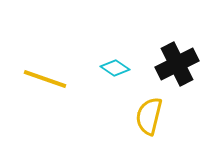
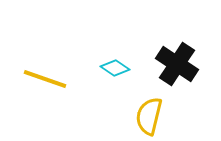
black cross: rotated 30 degrees counterclockwise
